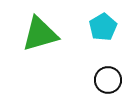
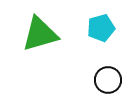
cyan pentagon: moved 2 px left, 1 px down; rotated 16 degrees clockwise
